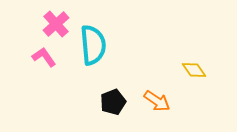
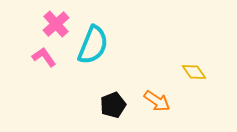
cyan semicircle: rotated 27 degrees clockwise
yellow diamond: moved 2 px down
black pentagon: moved 3 px down
